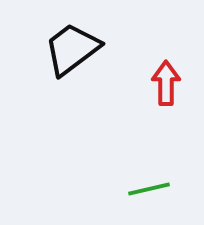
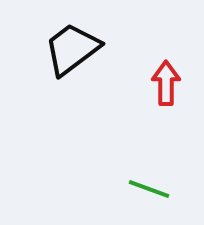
green line: rotated 33 degrees clockwise
